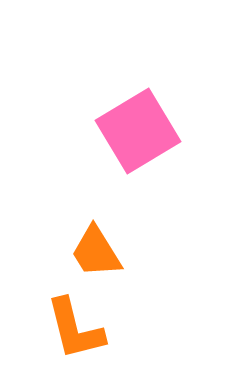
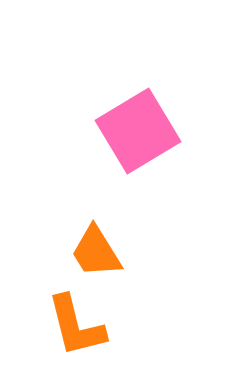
orange L-shape: moved 1 px right, 3 px up
